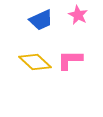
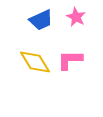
pink star: moved 2 px left, 2 px down
yellow diamond: rotated 16 degrees clockwise
